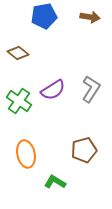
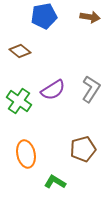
brown diamond: moved 2 px right, 2 px up
brown pentagon: moved 1 px left, 1 px up
